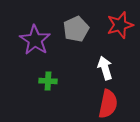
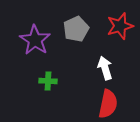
red star: moved 1 px down
